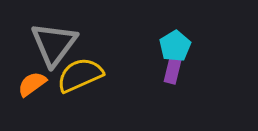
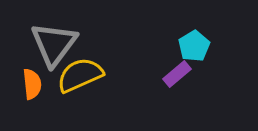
cyan pentagon: moved 19 px right
purple rectangle: moved 4 px right, 5 px down; rotated 36 degrees clockwise
orange semicircle: rotated 120 degrees clockwise
